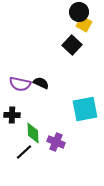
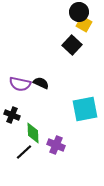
black cross: rotated 21 degrees clockwise
purple cross: moved 3 px down
